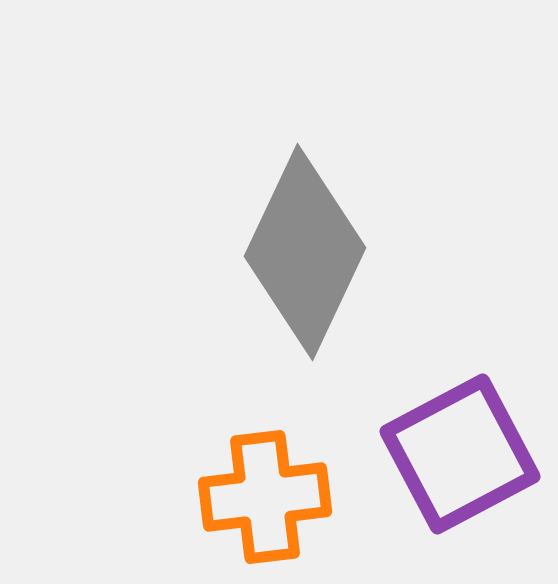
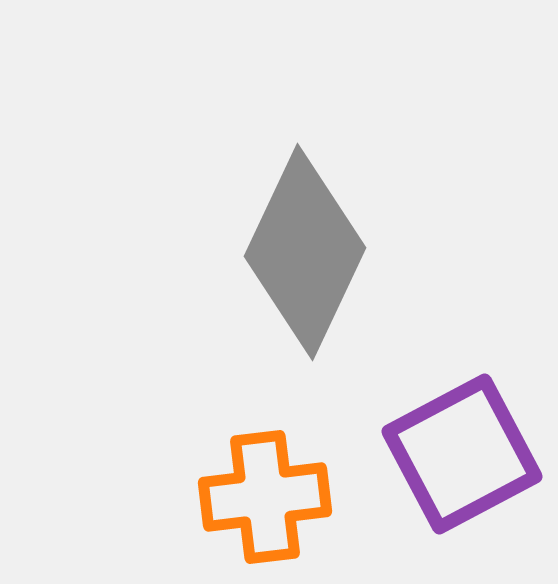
purple square: moved 2 px right
